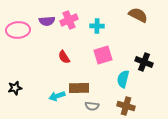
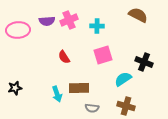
cyan semicircle: rotated 42 degrees clockwise
cyan arrow: moved 2 px up; rotated 91 degrees counterclockwise
gray semicircle: moved 2 px down
